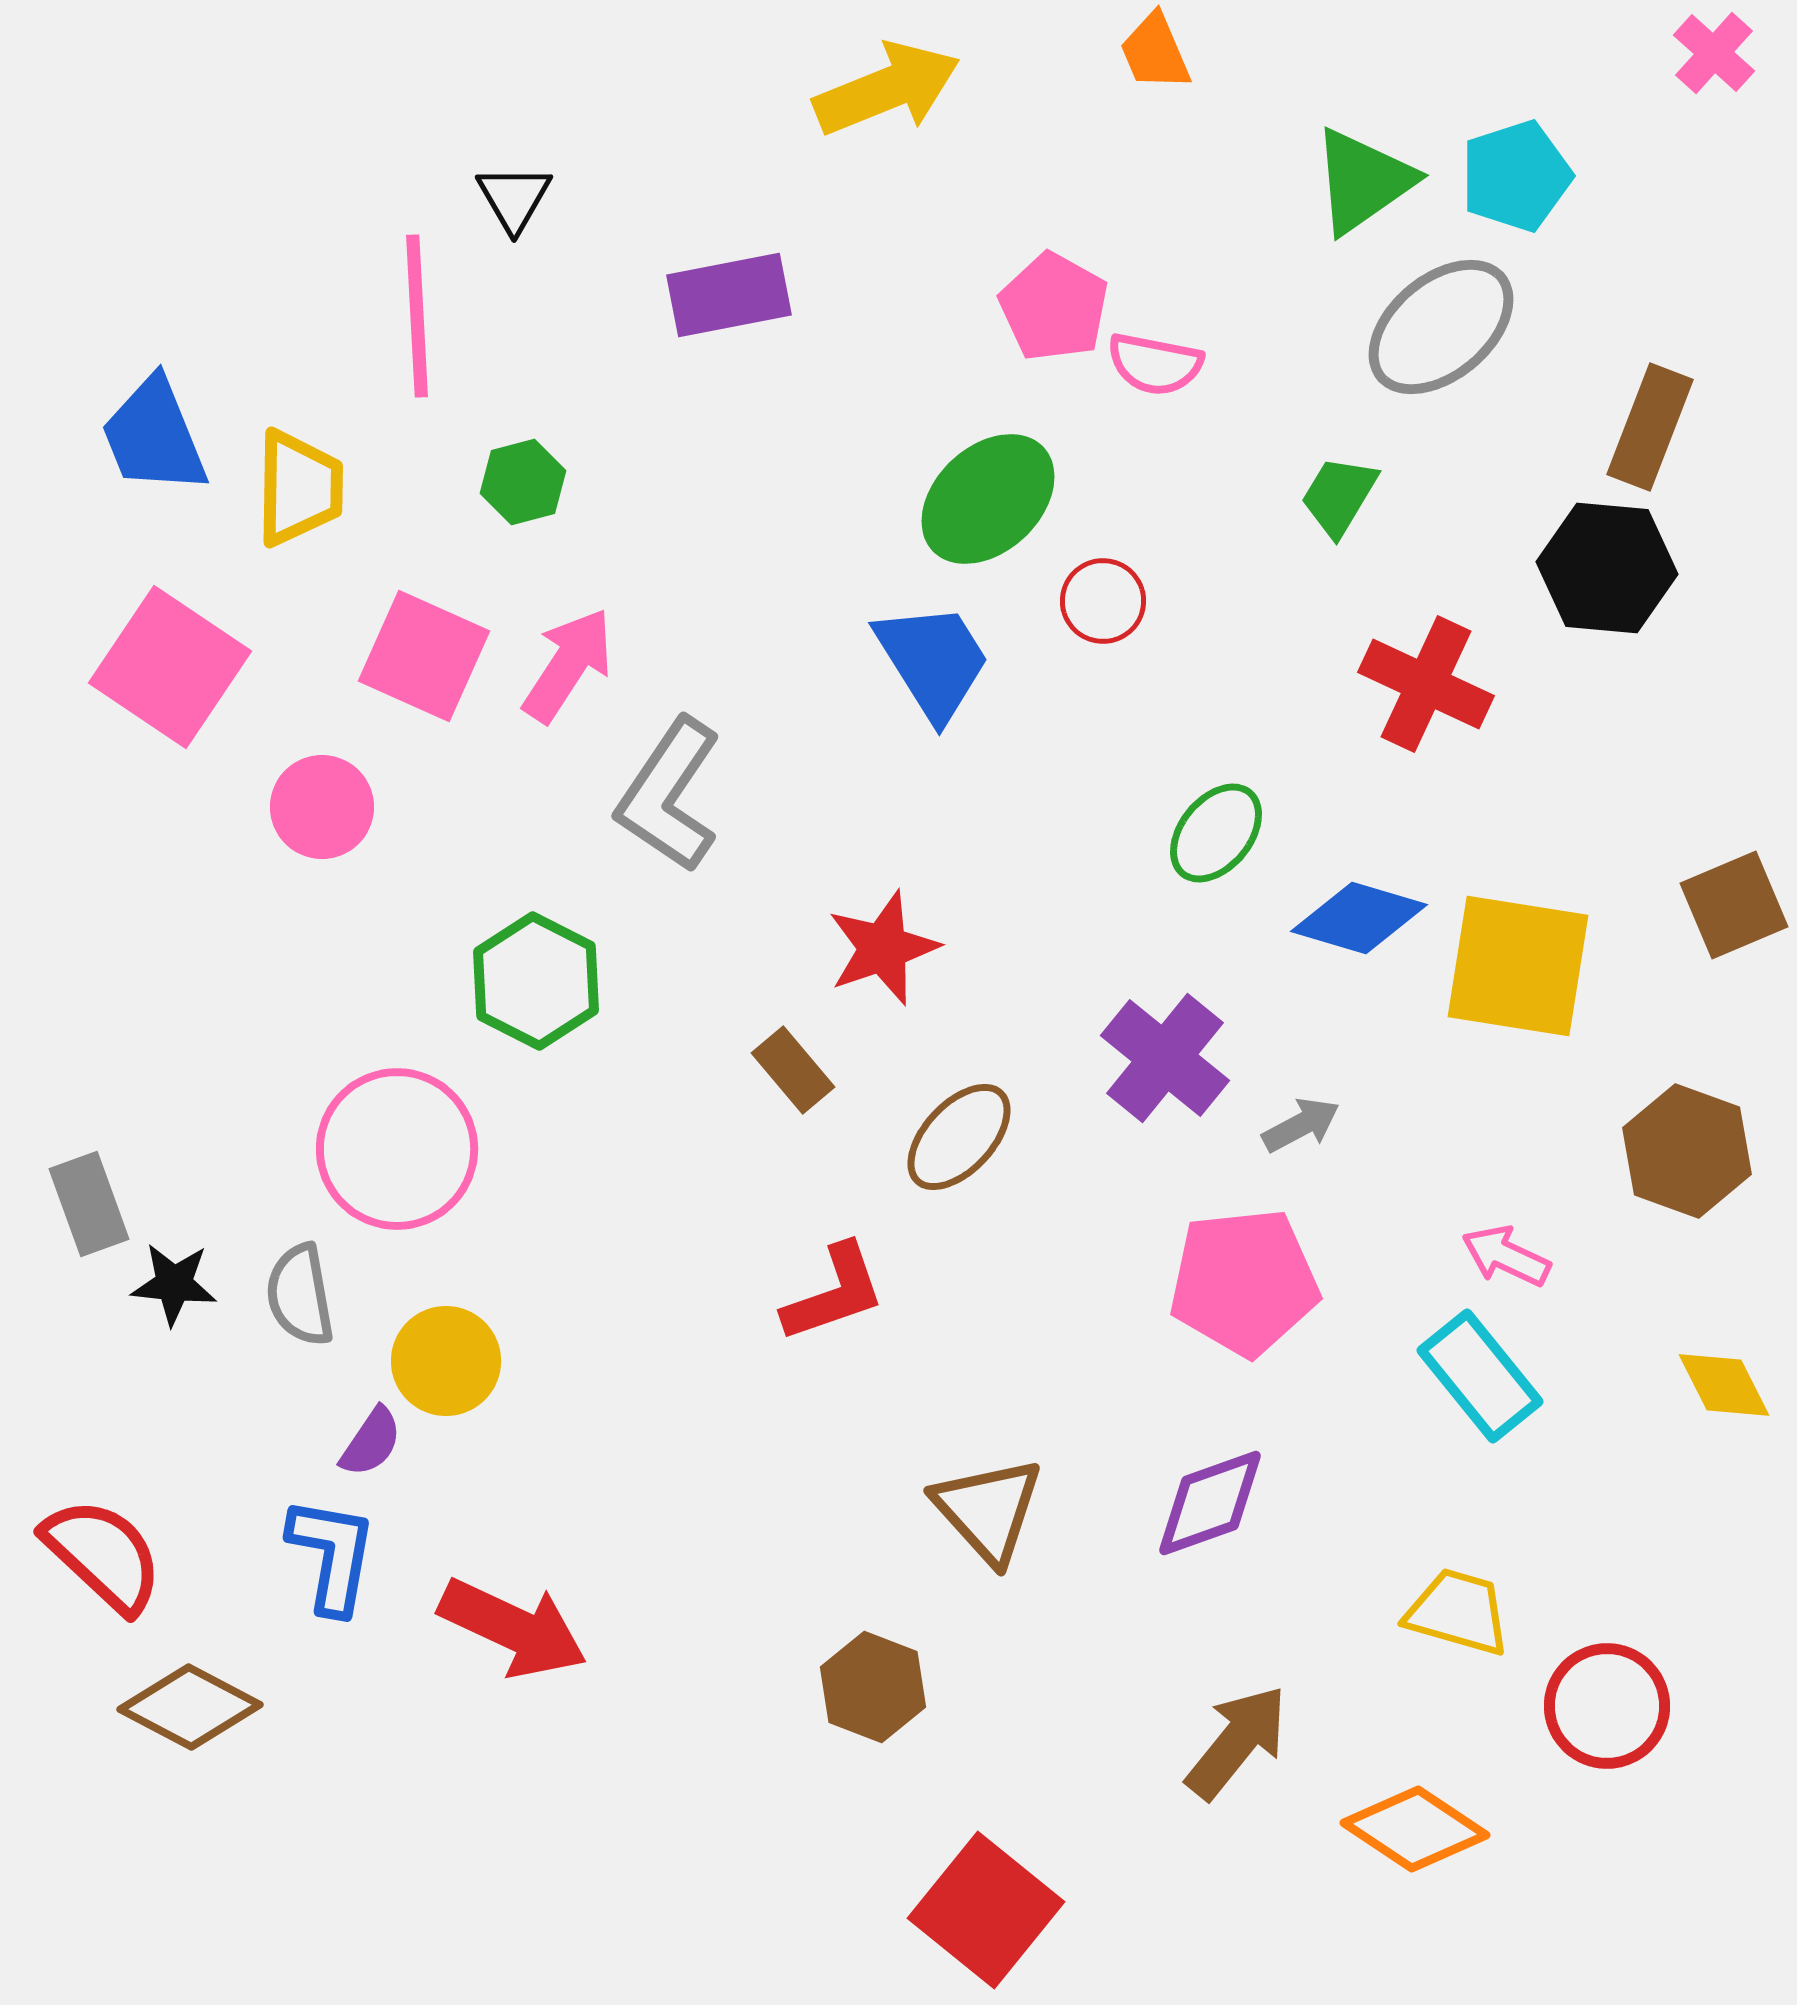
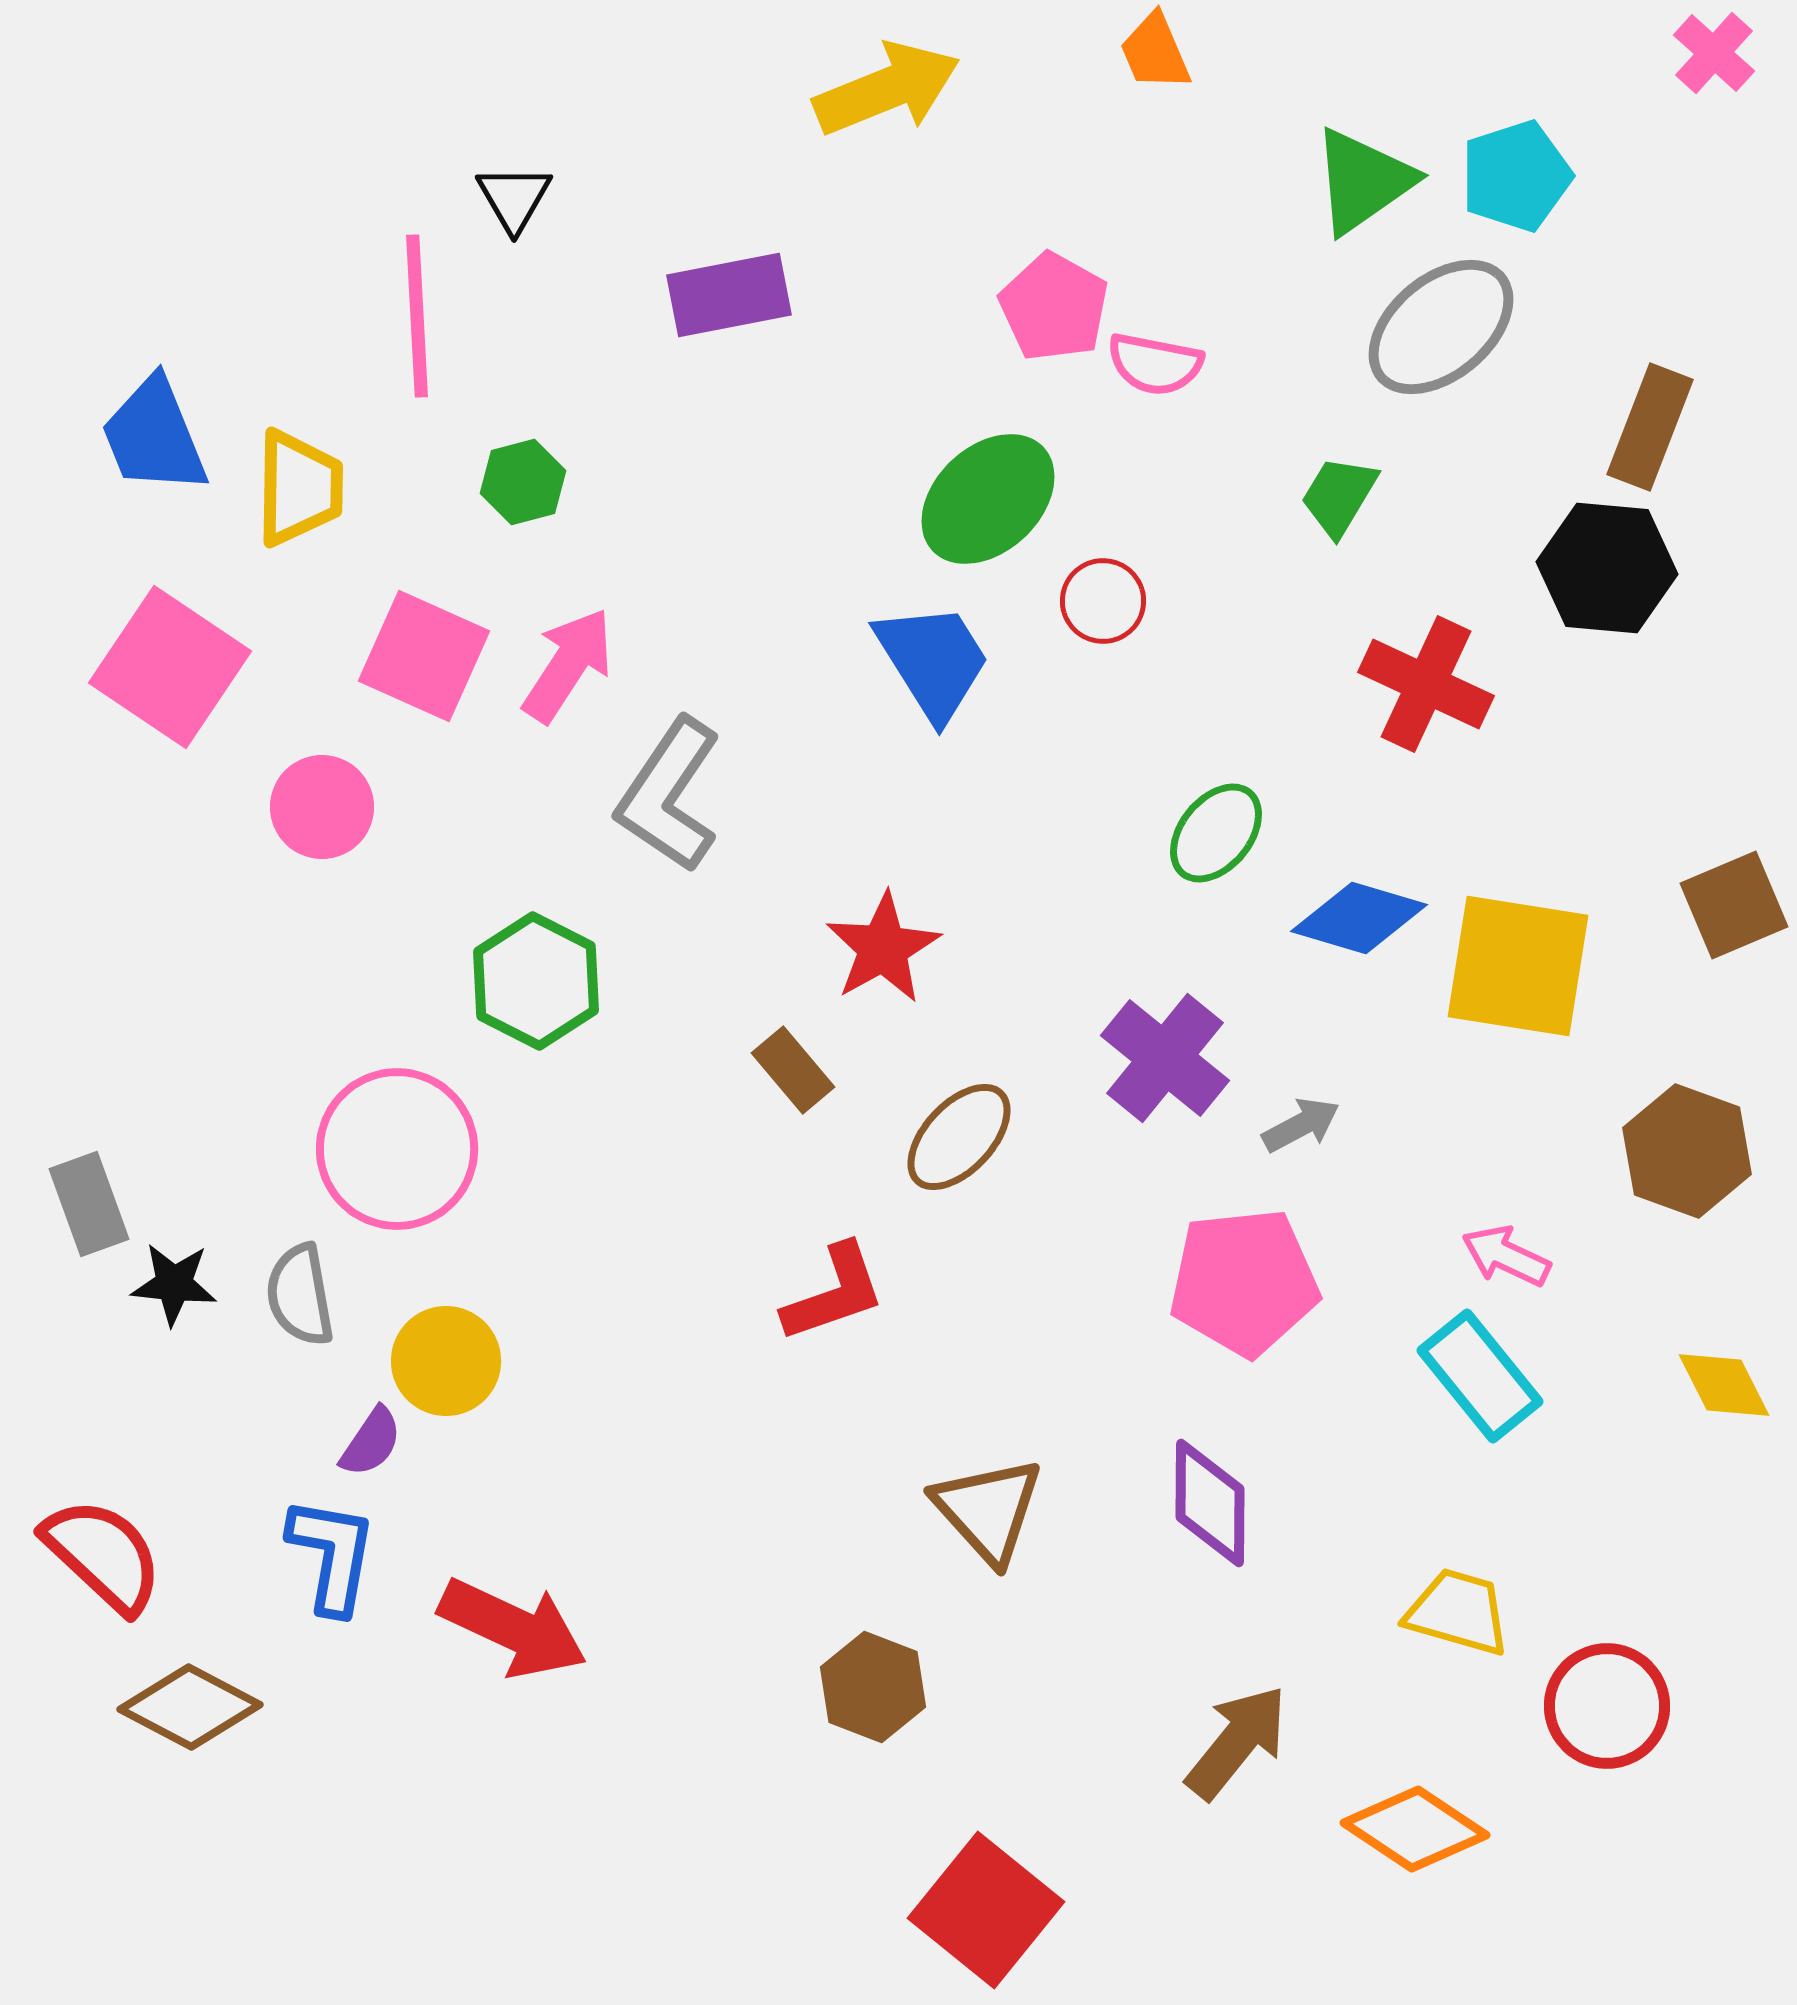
red star at (883, 948): rotated 10 degrees counterclockwise
purple diamond at (1210, 1503): rotated 70 degrees counterclockwise
